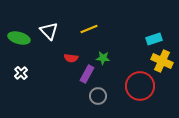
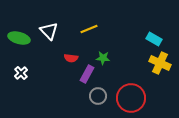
cyan rectangle: rotated 49 degrees clockwise
yellow cross: moved 2 px left, 2 px down
red circle: moved 9 px left, 12 px down
